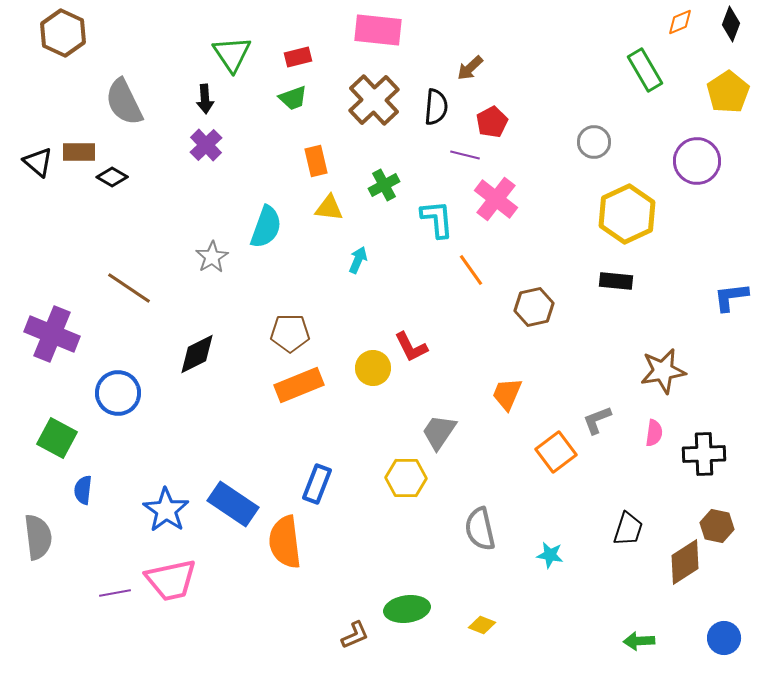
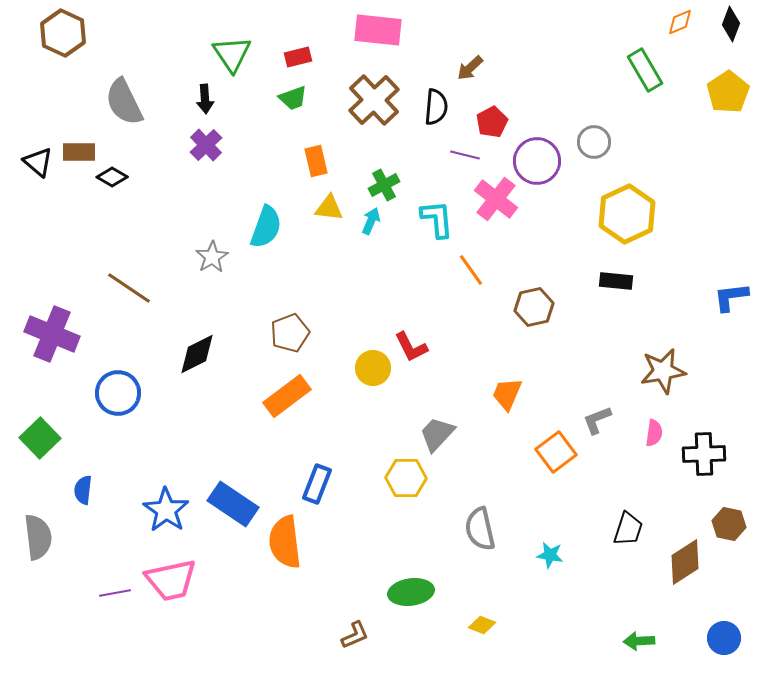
purple circle at (697, 161): moved 160 px left
cyan arrow at (358, 260): moved 13 px right, 39 px up
brown pentagon at (290, 333): rotated 21 degrees counterclockwise
orange rectangle at (299, 385): moved 12 px left, 11 px down; rotated 15 degrees counterclockwise
gray trapezoid at (439, 432): moved 2 px left, 2 px down; rotated 9 degrees clockwise
green square at (57, 438): moved 17 px left; rotated 18 degrees clockwise
brown hexagon at (717, 526): moved 12 px right, 2 px up
green ellipse at (407, 609): moved 4 px right, 17 px up
